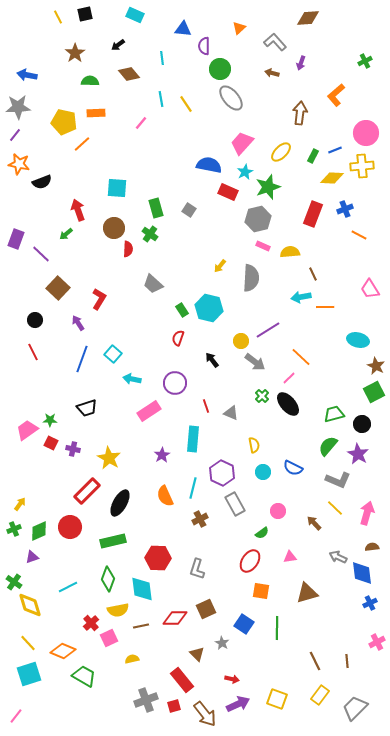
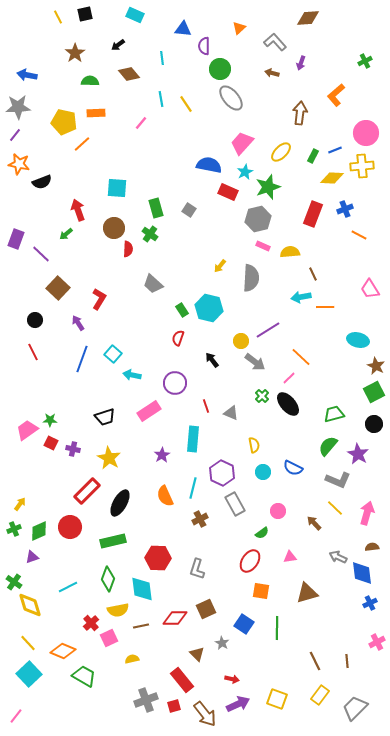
cyan arrow at (132, 379): moved 4 px up
black trapezoid at (87, 408): moved 18 px right, 9 px down
black circle at (362, 424): moved 12 px right
cyan square at (29, 674): rotated 25 degrees counterclockwise
